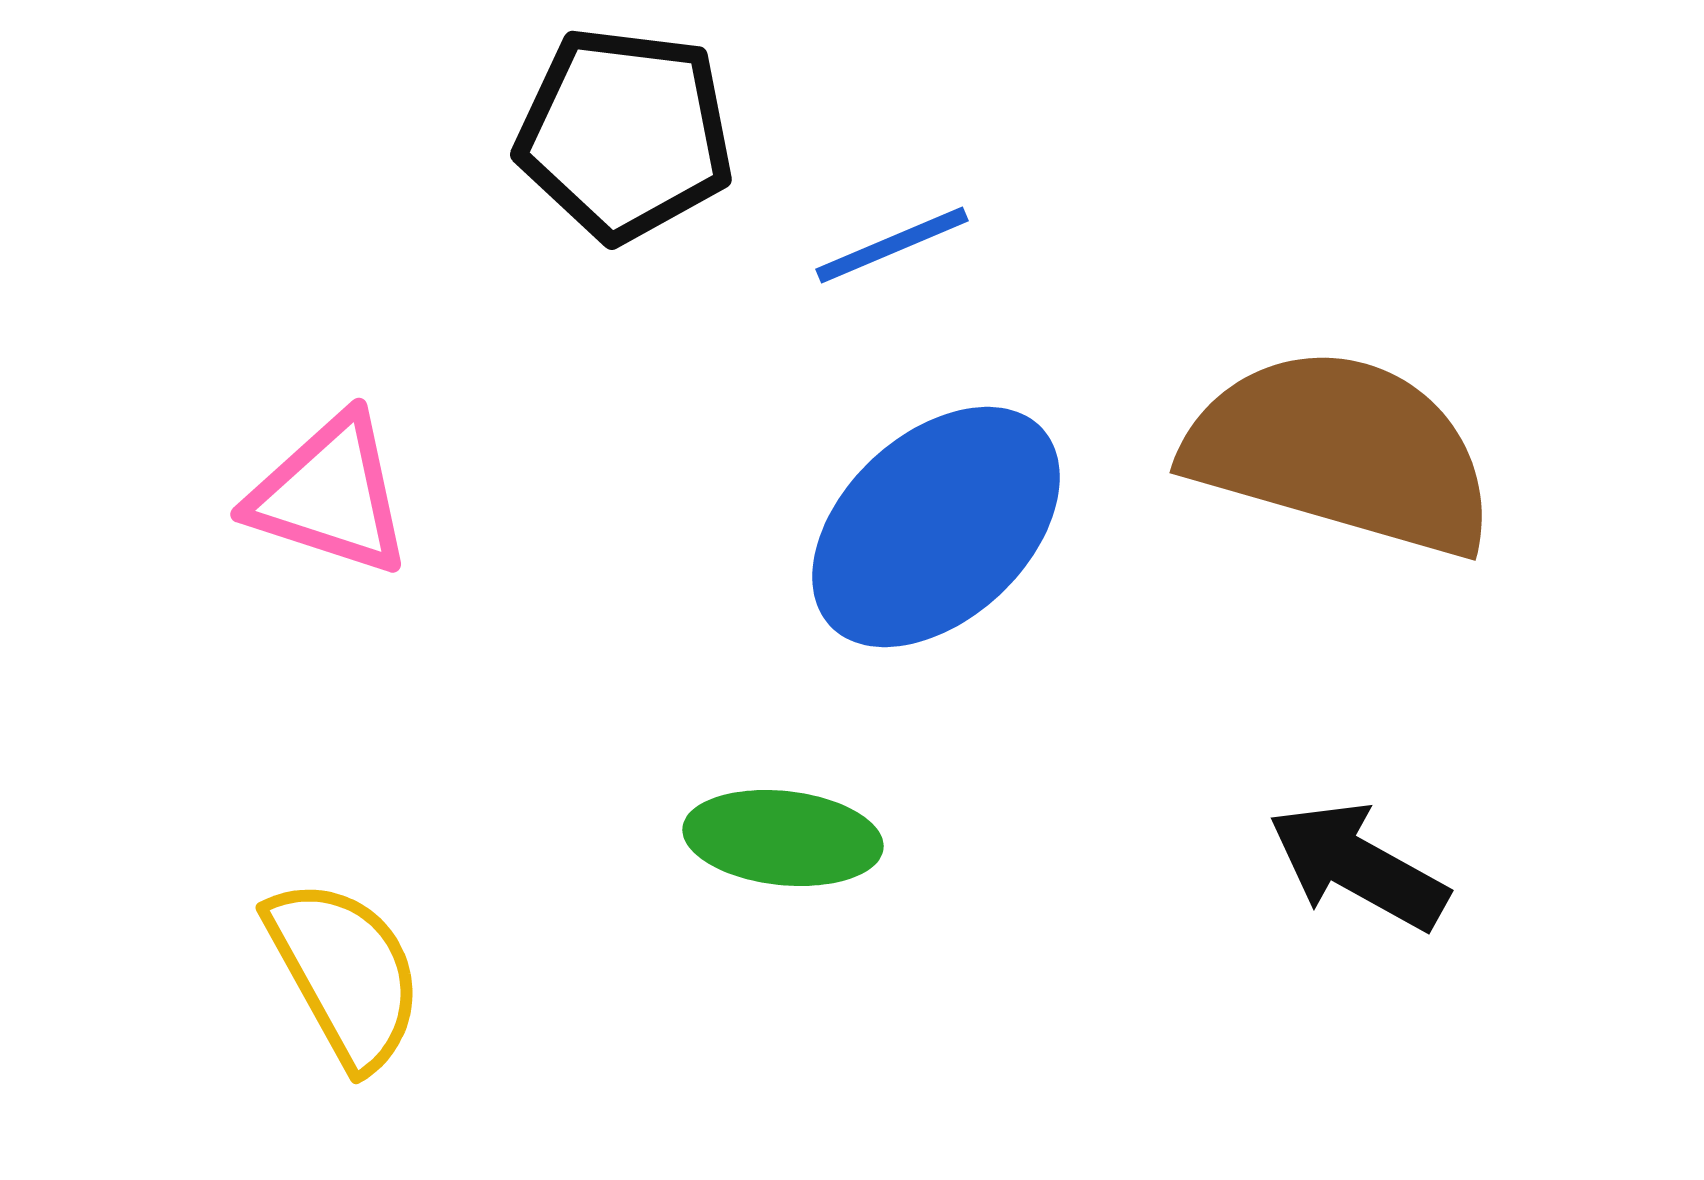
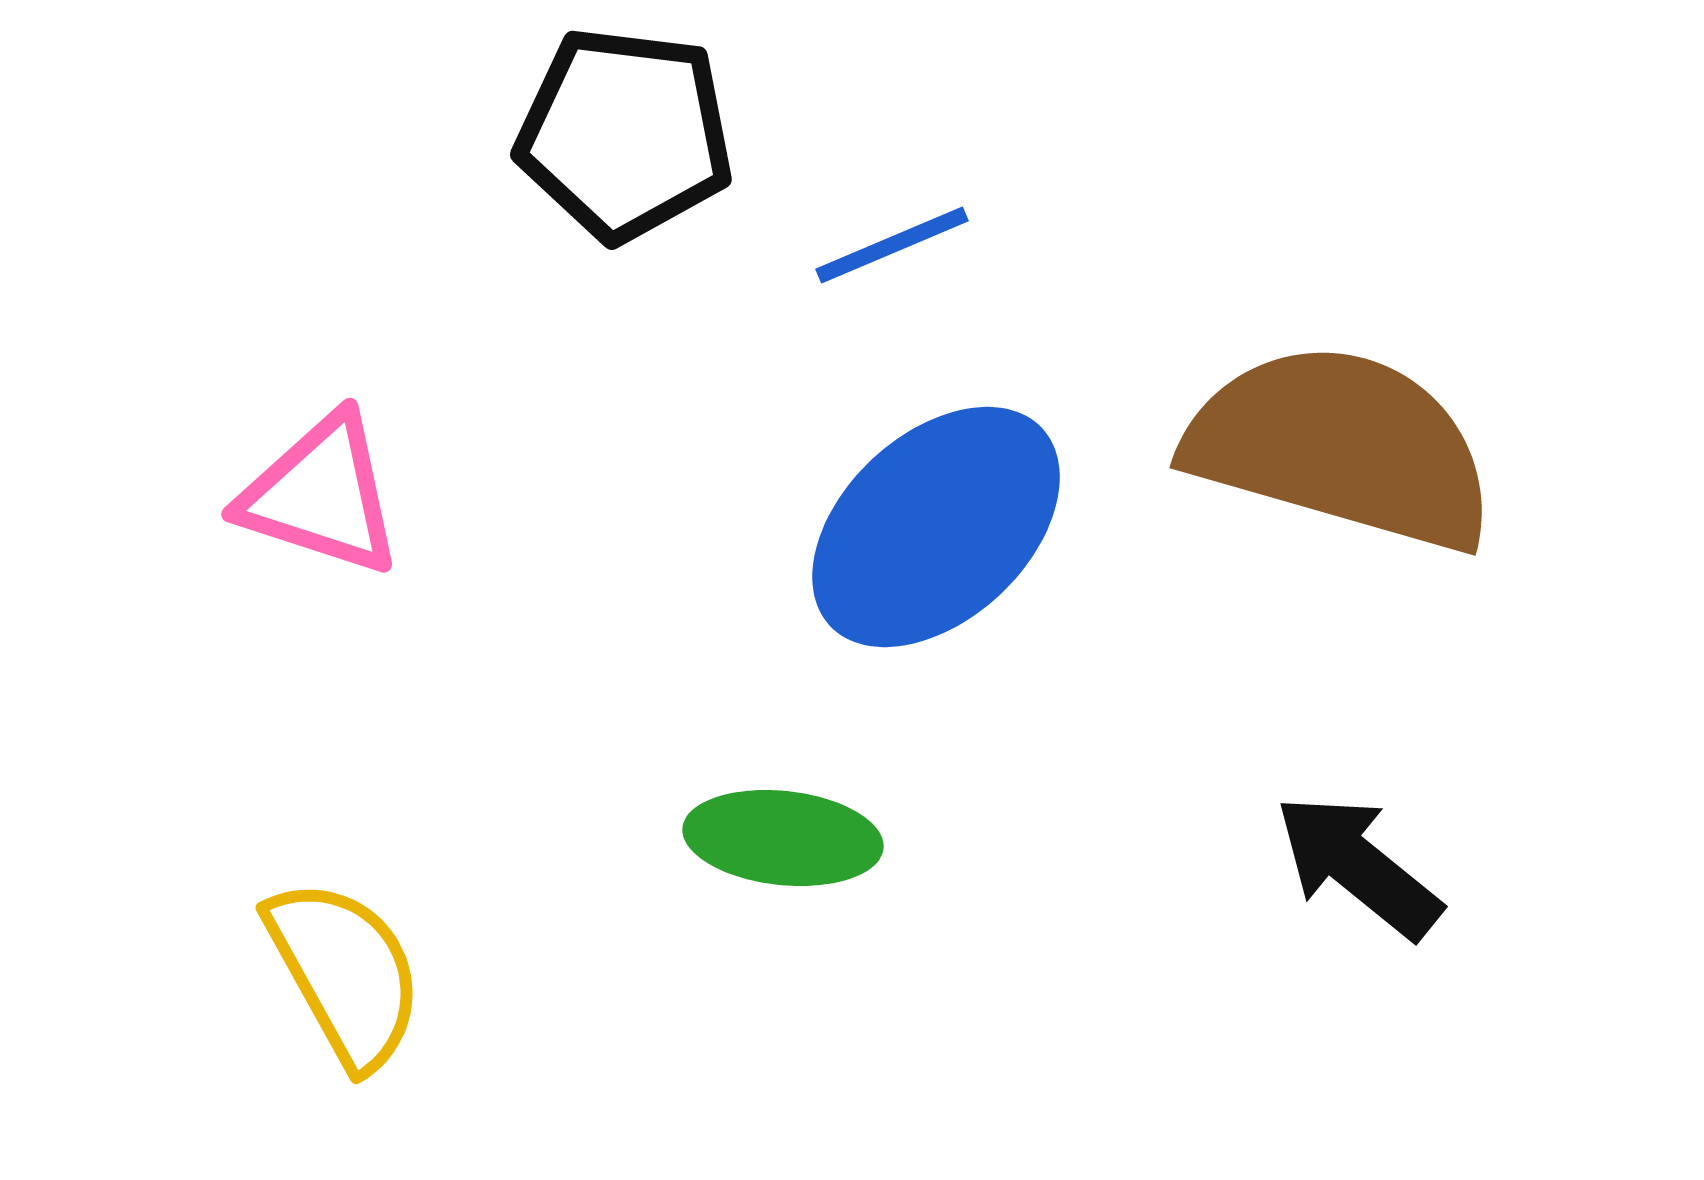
brown semicircle: moved 5 px up
pink triangle: moved 9 px left
black arrow: rotated 10 degrees clockwise
